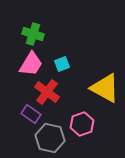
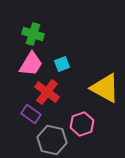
gray hexagon: moved 2 px right, 2 px down
